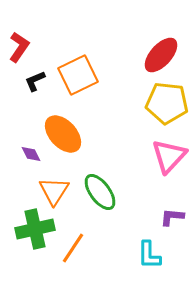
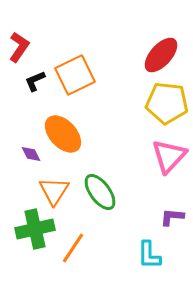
orange square: moved 3 px left
